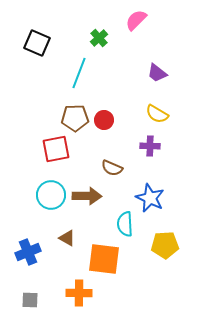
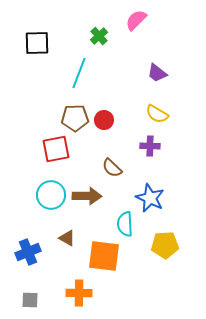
green cross: moved 2 px up
black square: rotated 24 degrees counterclockwise
brown semicircle: rotated 20 degrees clockwise
orange square: moved 3 px up
